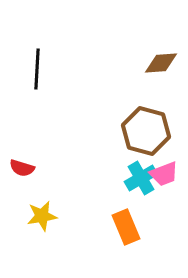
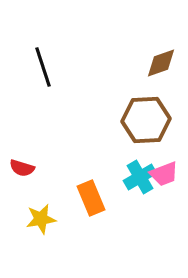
brown diamond: rotated 16 degrees counterclockwise
black line: moved 6 px right, 2 px up; rotated 21 degrees counterclockwise
brown hexagon: moved 11 px up; rotated 18 degrees counterclockwise
cyan cross: moved 1 px left, 1 px up
yellow star: moved 1 px left, 3 px down
orange rectangle: moved 35 px left, 29 px up
